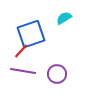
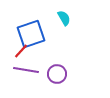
cyan semicircle: rotated 91 degrees clockwise
purple line: moved 3 px right, 1 px up
